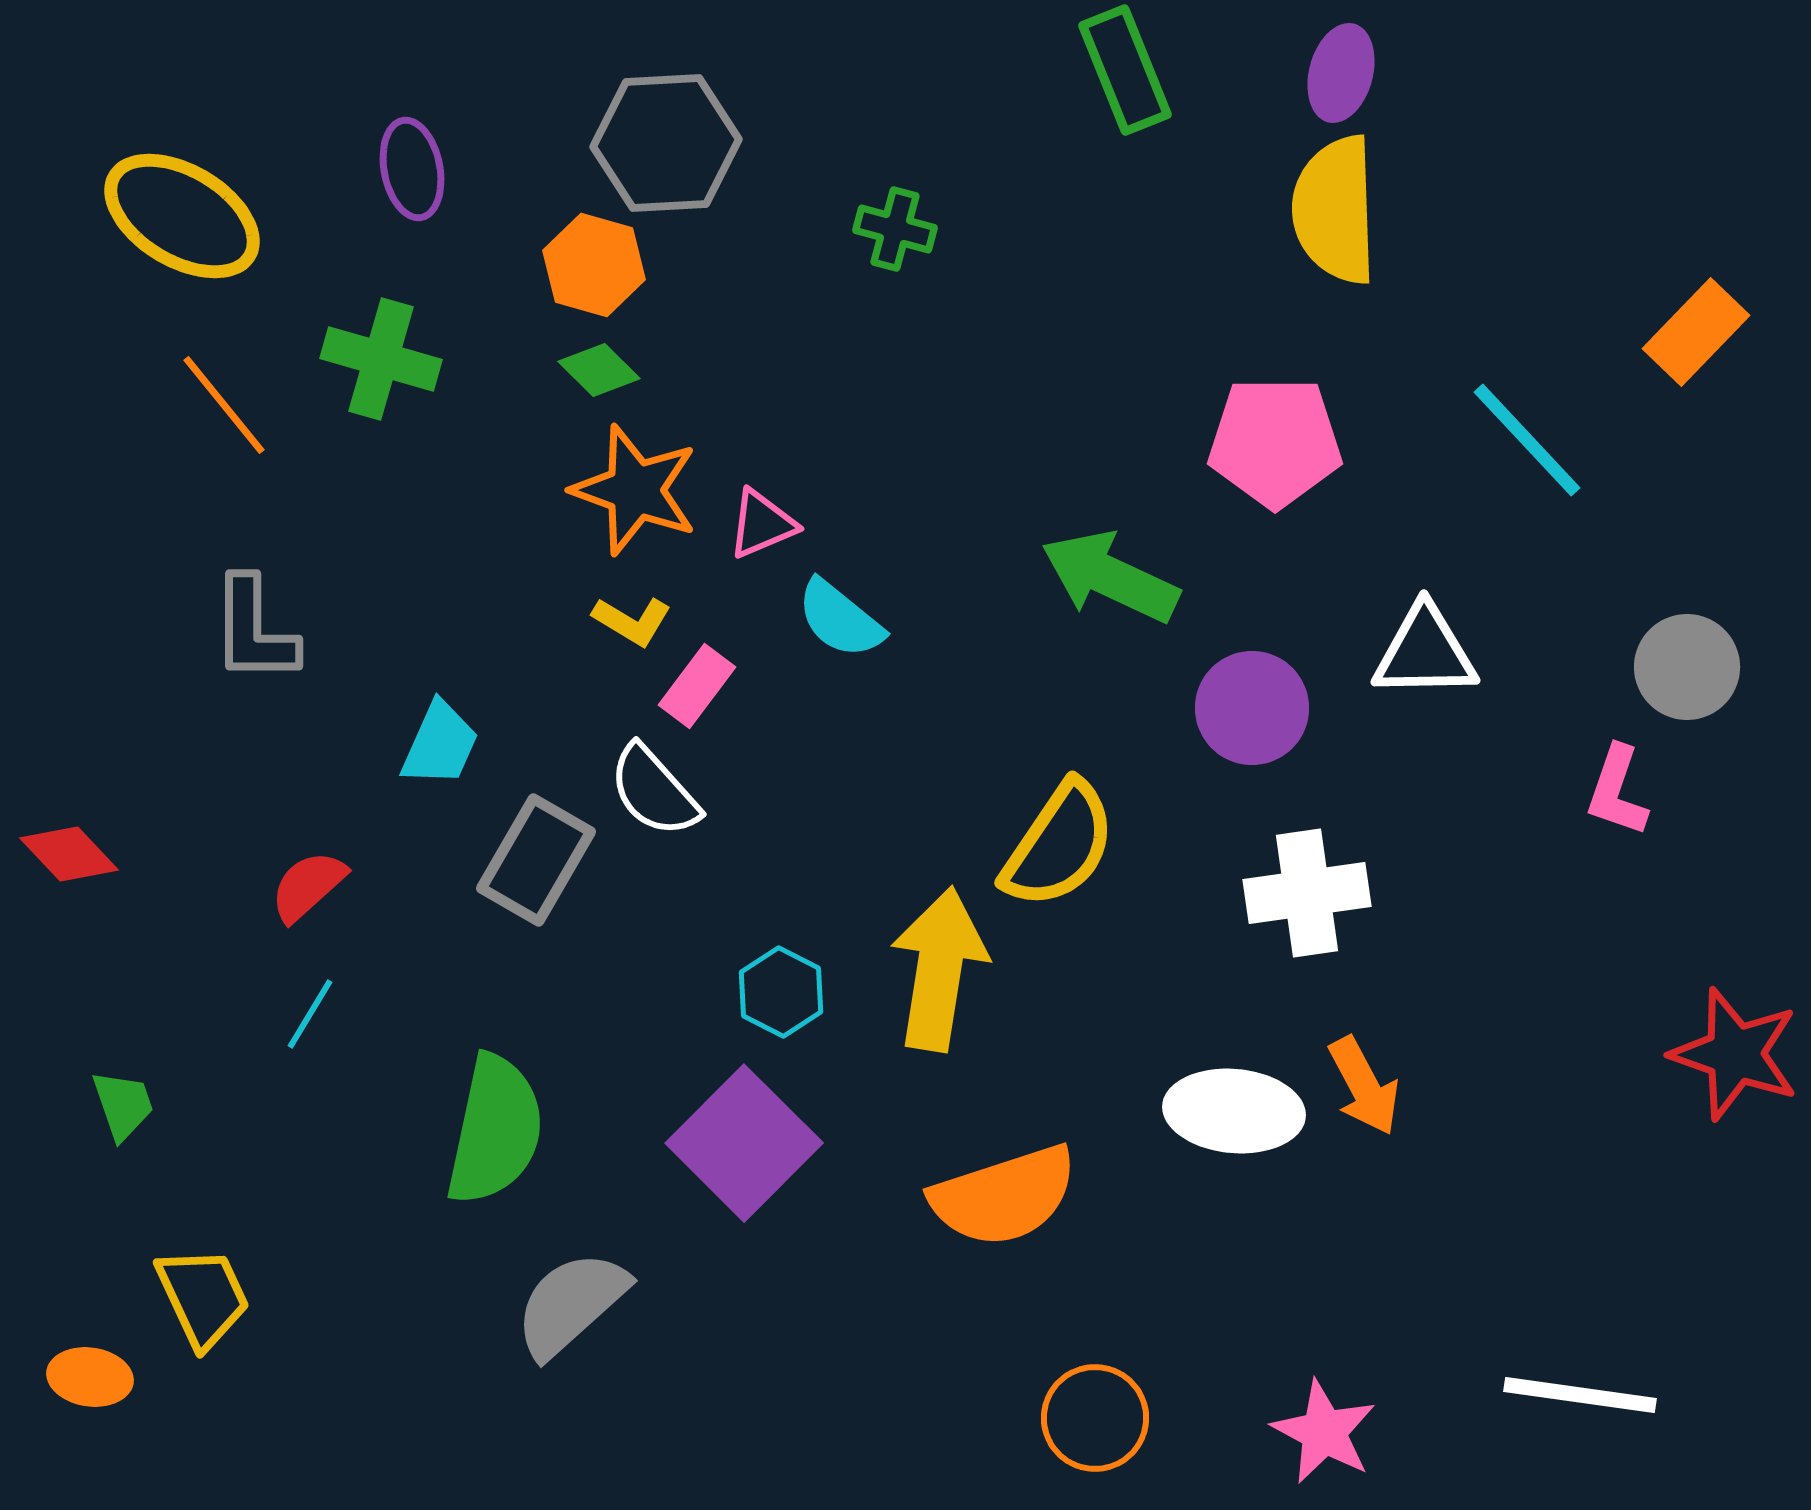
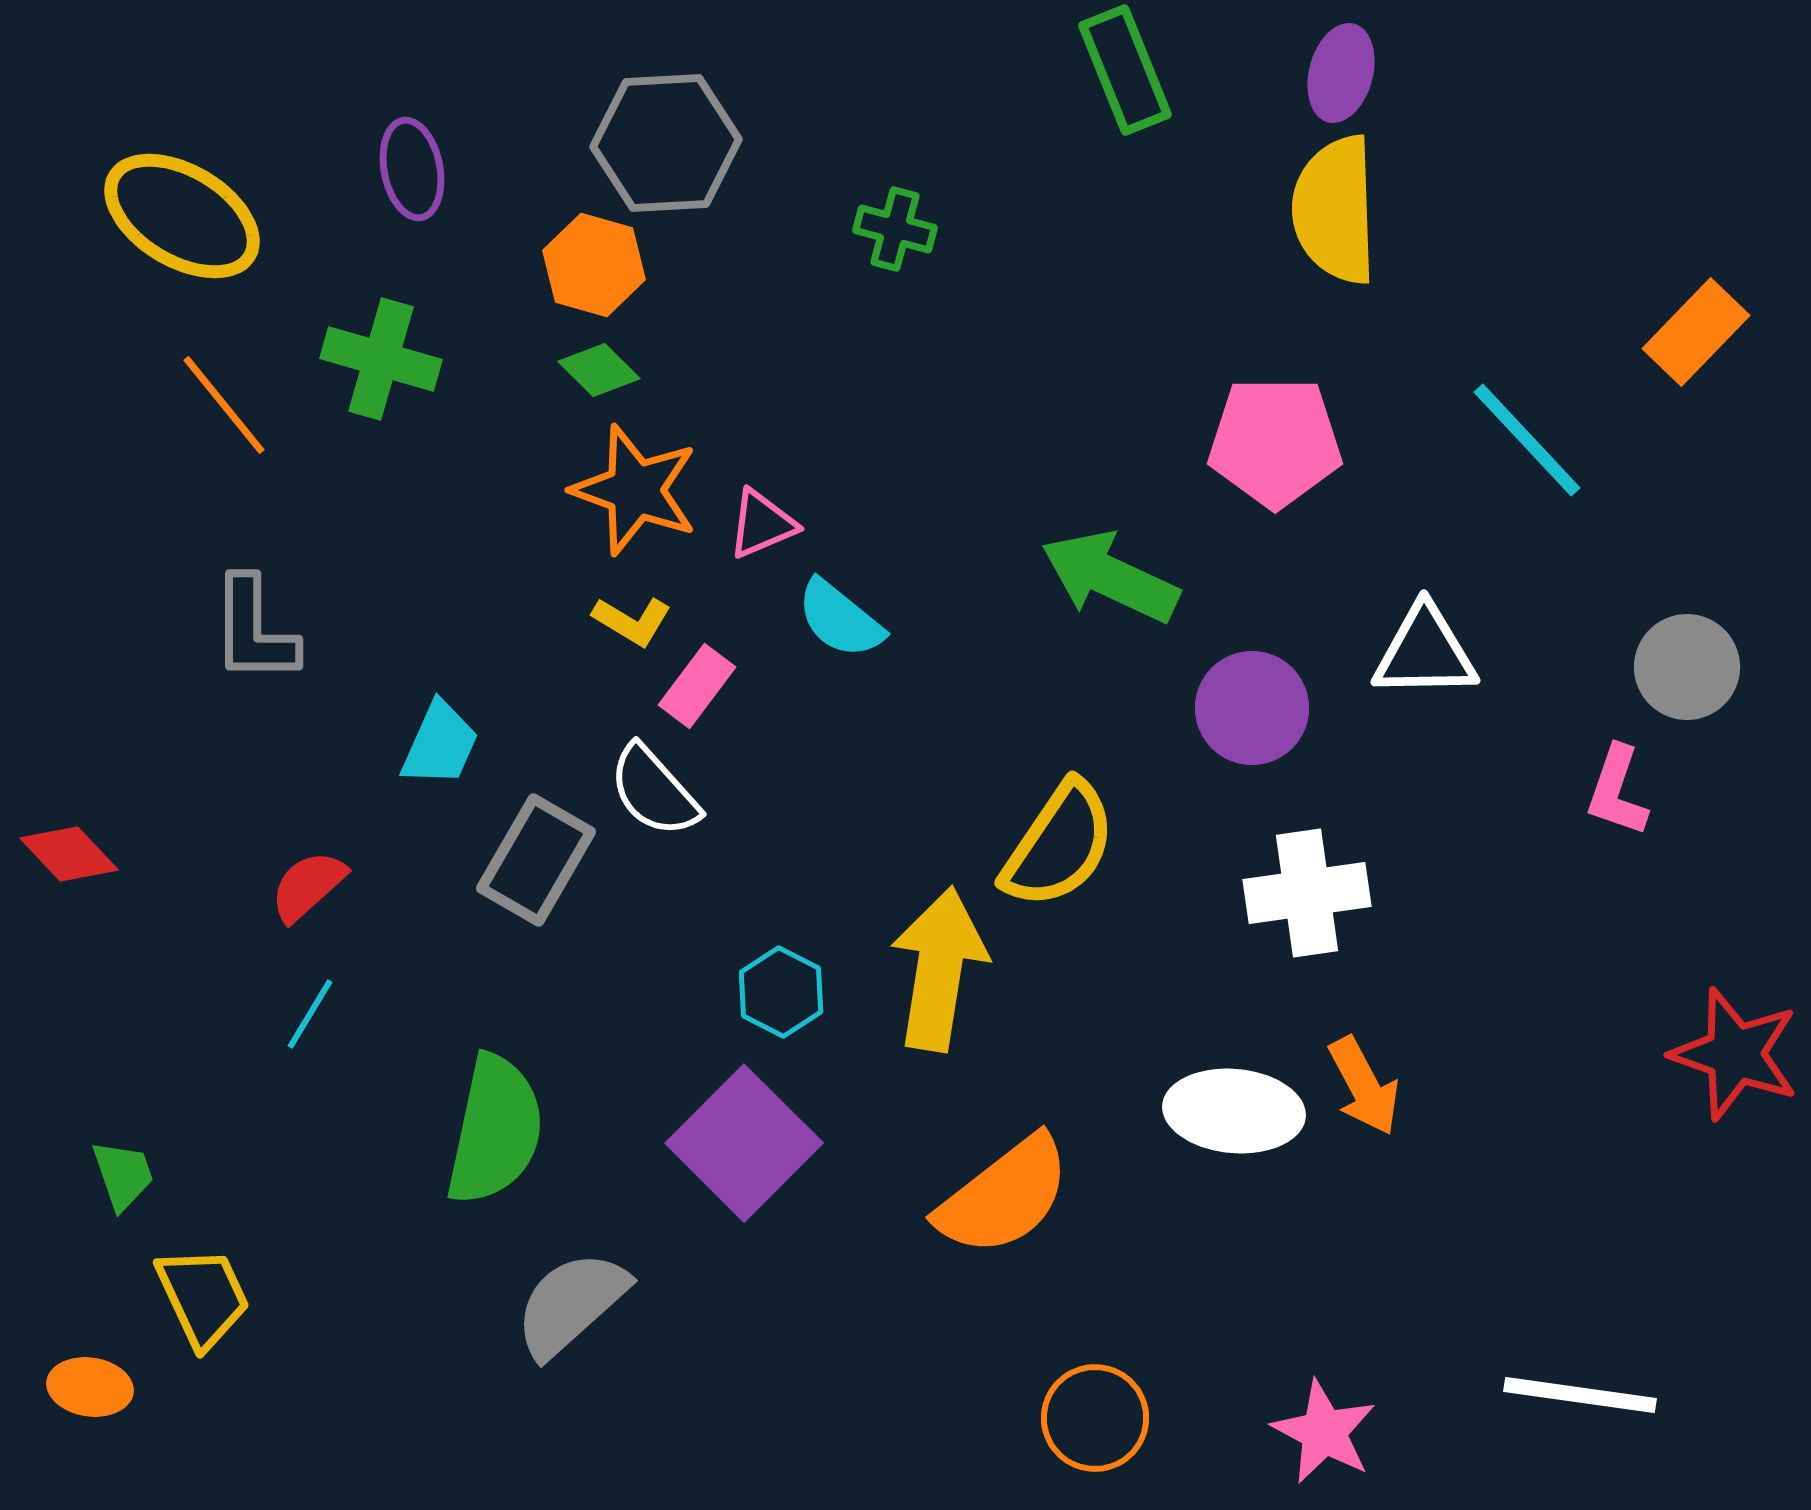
green trapezoid at (123, 1105): moved 70 px down
orange semicircle at (1004, 1196): rotated 20 degrees counterclockwise
orange ellipse at (90, 1377): moved 10 px down
